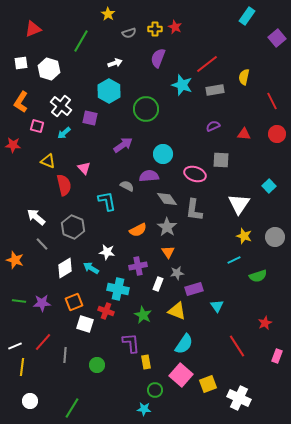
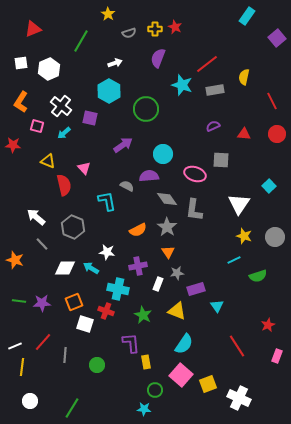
white hexagon at (49, 69): rotated 20 degrees clockwise
white diamond at (65, 268): rotated 30 degrees clockwise
purple rectangle at (194, 289): moved 2 px right
red star at (265, 323): moved 3 px right, 2 px down
